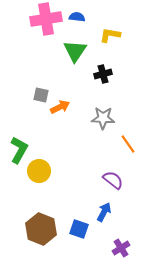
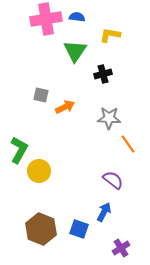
orange arrow: moved 5 px right
gray star: moved 6 px right
